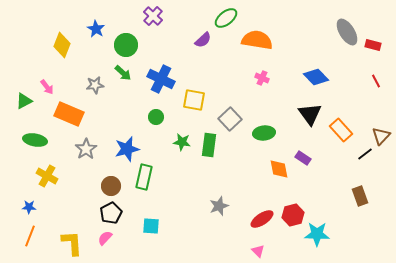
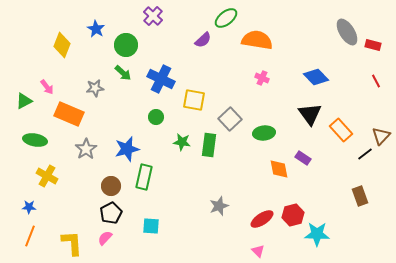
gray star at (95, 85): moved 3 px down
